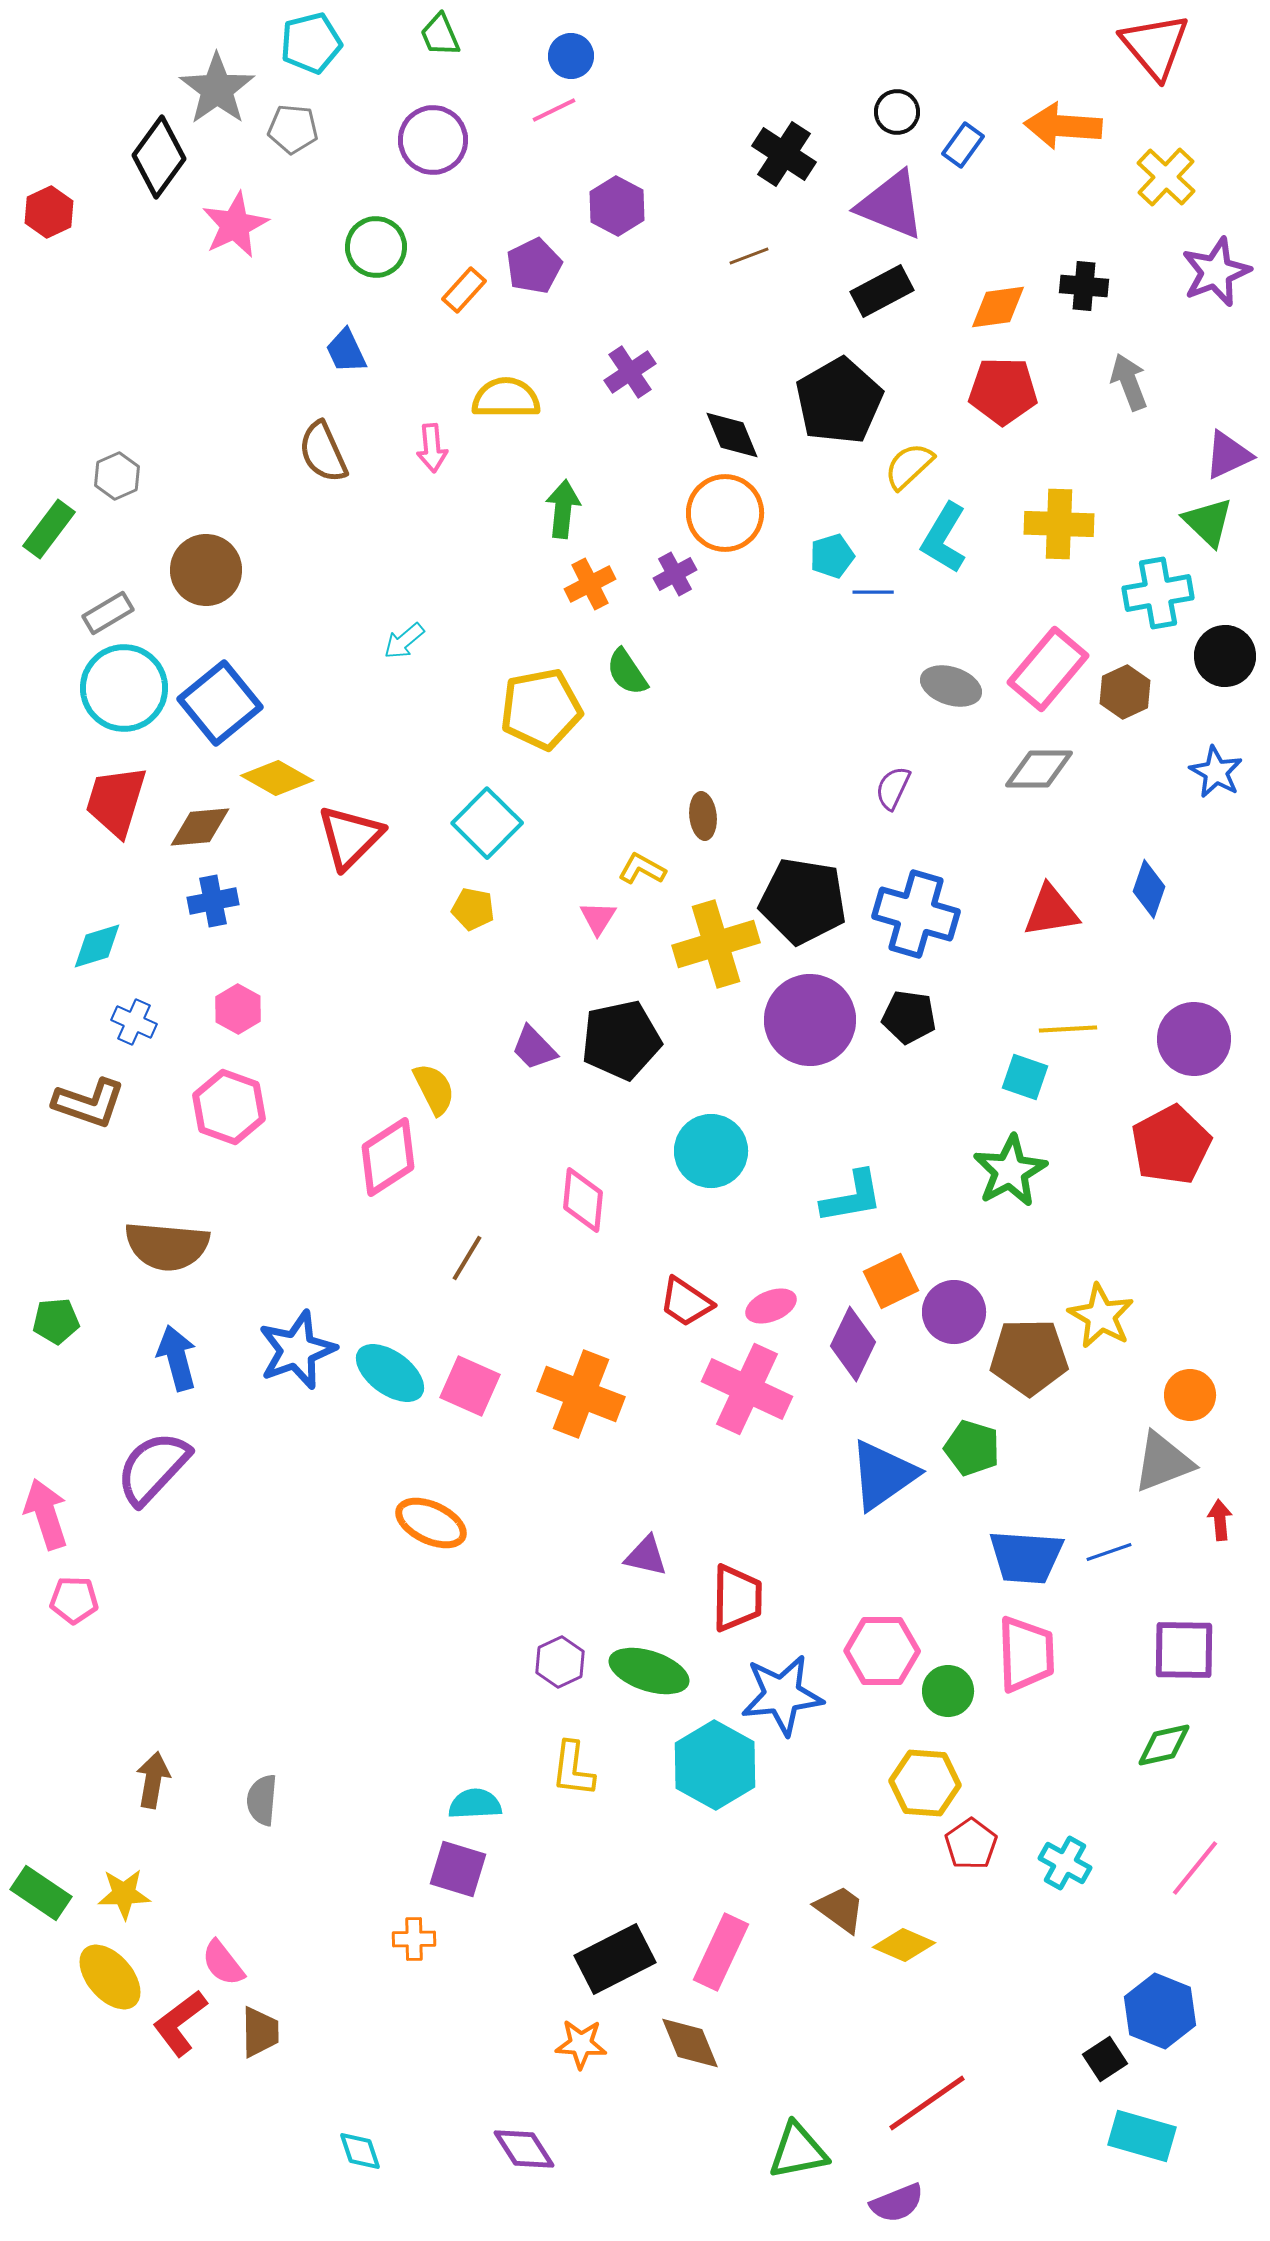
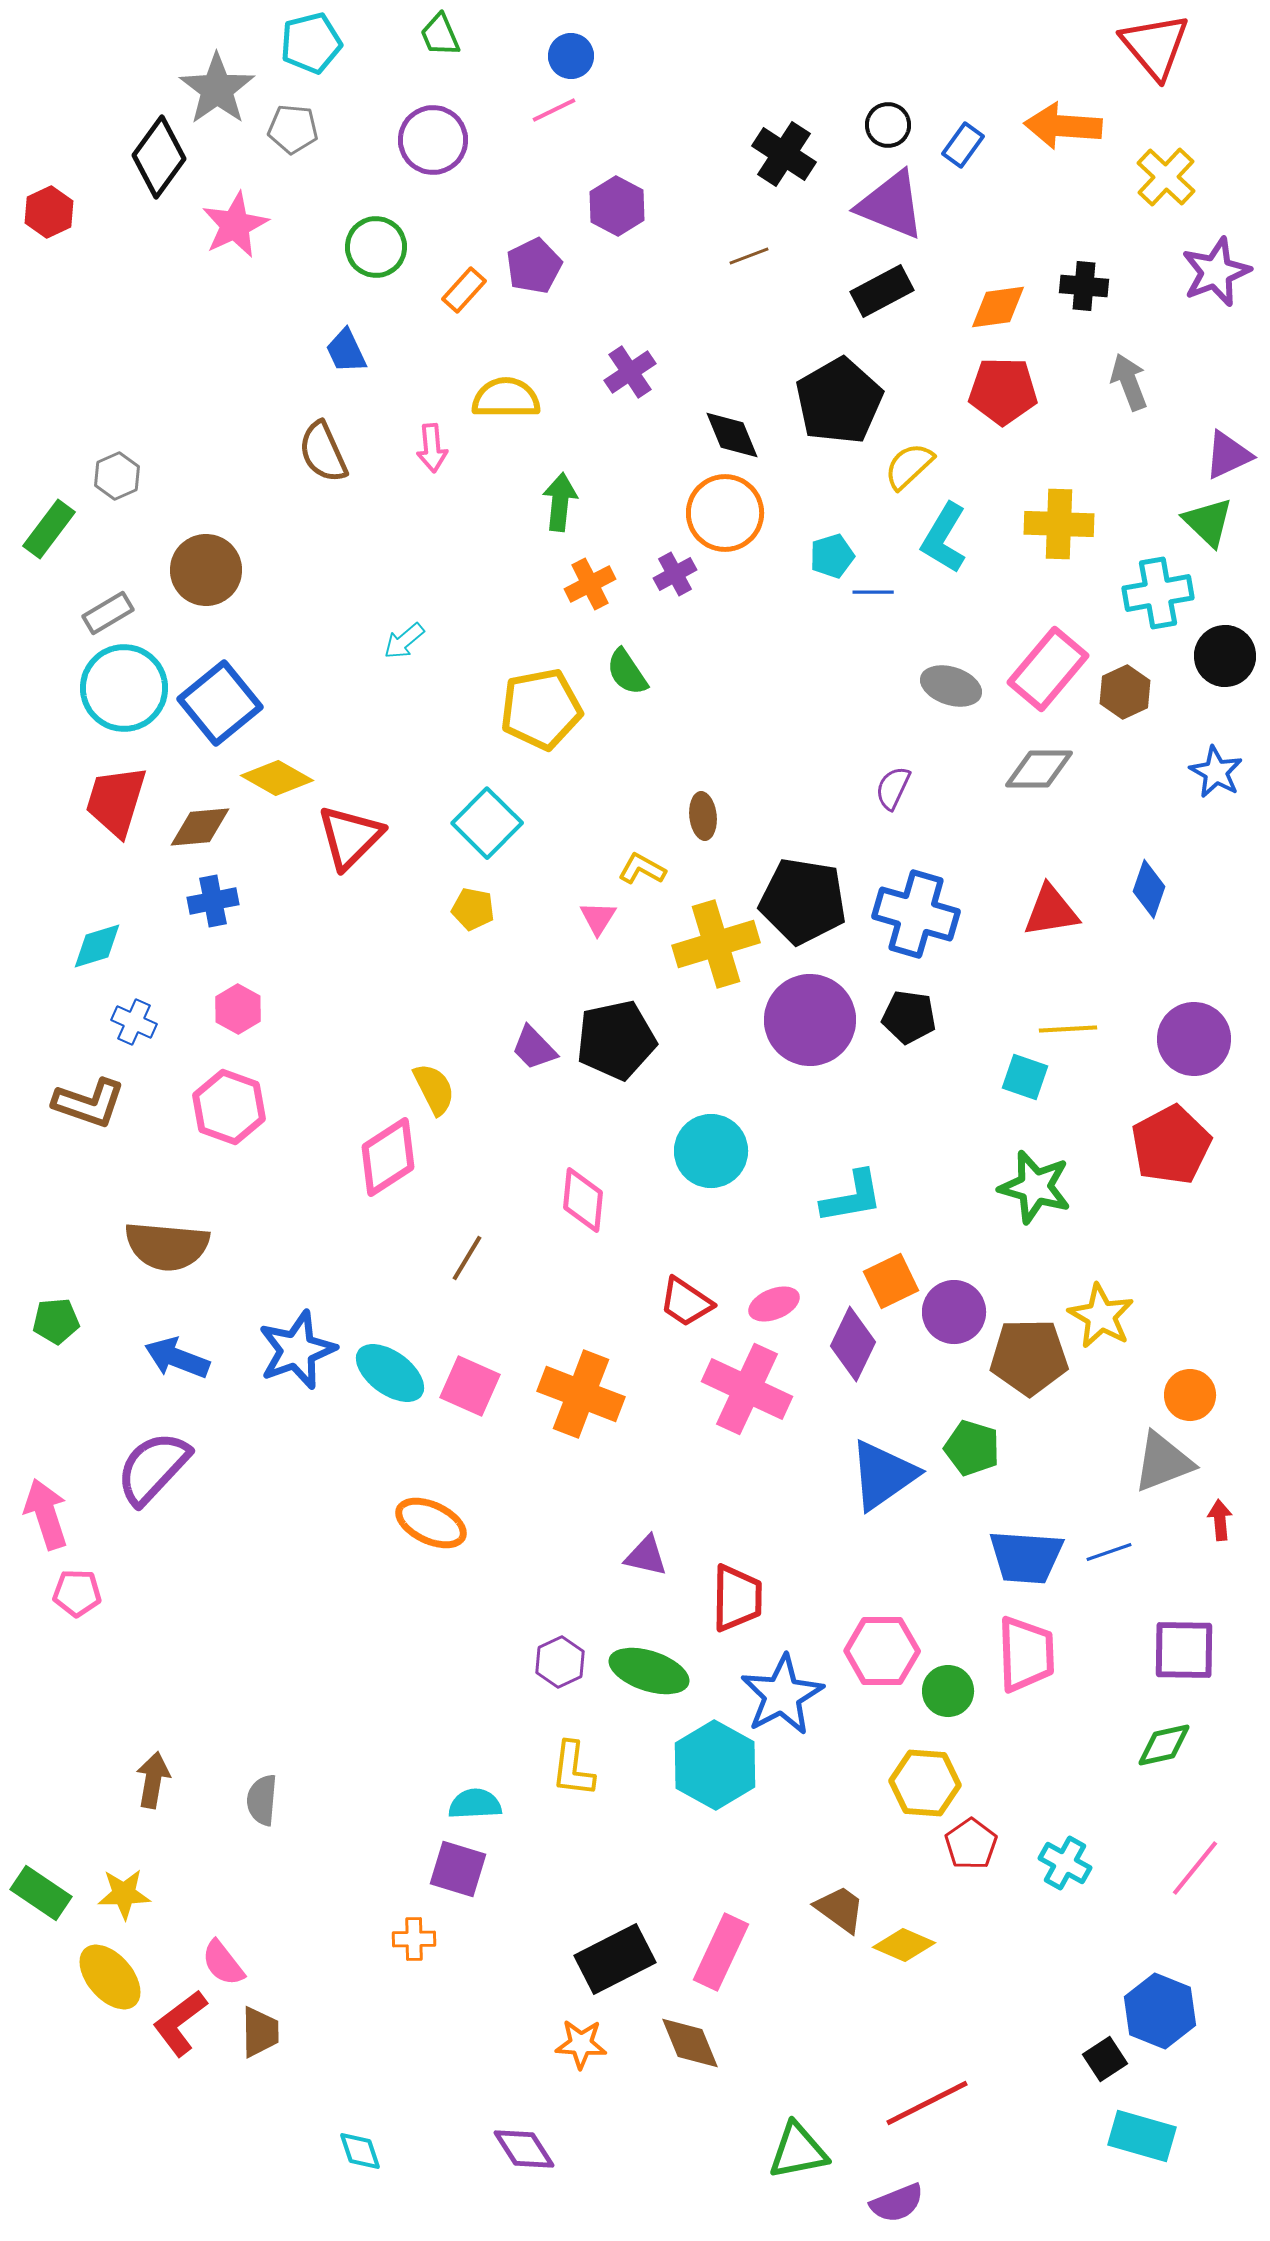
black circle at (897, 112): moved 9 px left, 13 px down
green arrow at (563, 509): moved 3 px left, 7 px up
black pentagon at (621, 1040): moved 5 px left
green star at (1010, 1171): moved 25 px right, 16 px down; rotated 28 degrees counterclockwise
pink ellipse at (771, 1306): moved 3 px right, 2 px up
blue arrow at (177, 1358): rotated 54 degrees counterclockwise
pink pentagon at (74, 1600): moved 3 px right, 7 px up
blue star at (782, 1695): rotated 22 degrees counterclockwise
red line at (927, 2103): rotated 8 degrees clockwise
